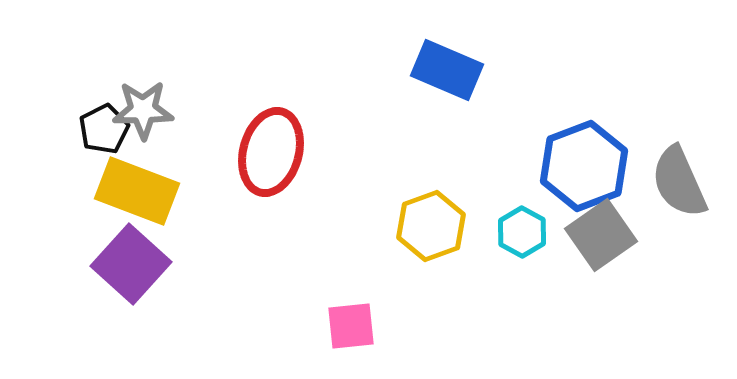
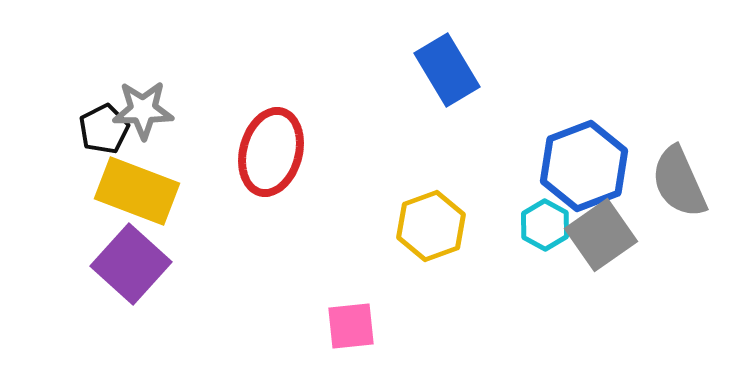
blue rectangle: rotated 36 degrees clockwise
cyan hexagon: moved 23 px right, 7 px up
